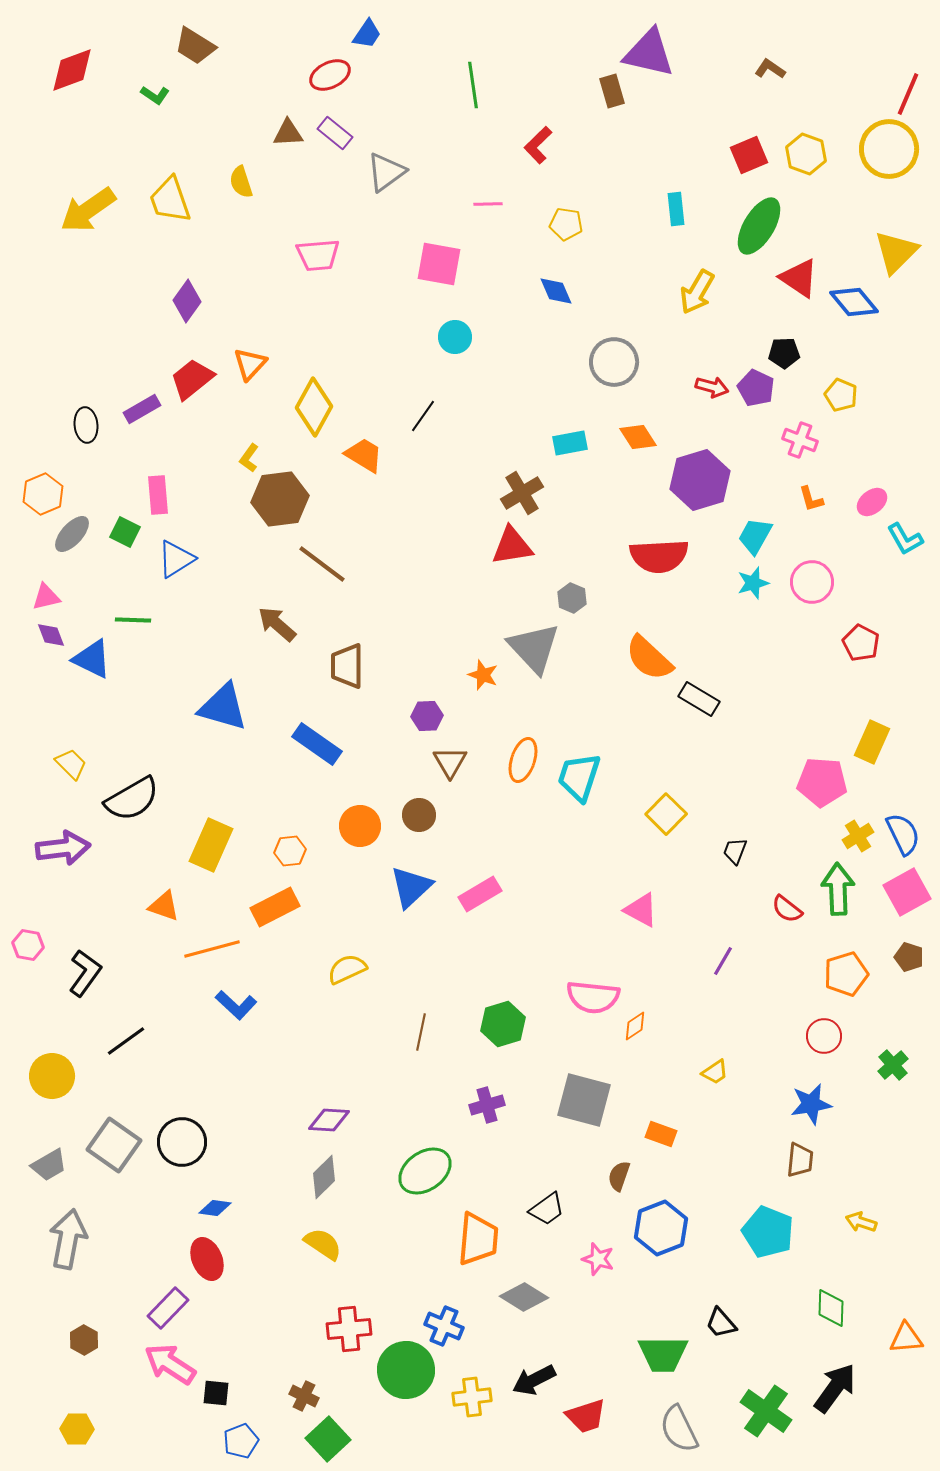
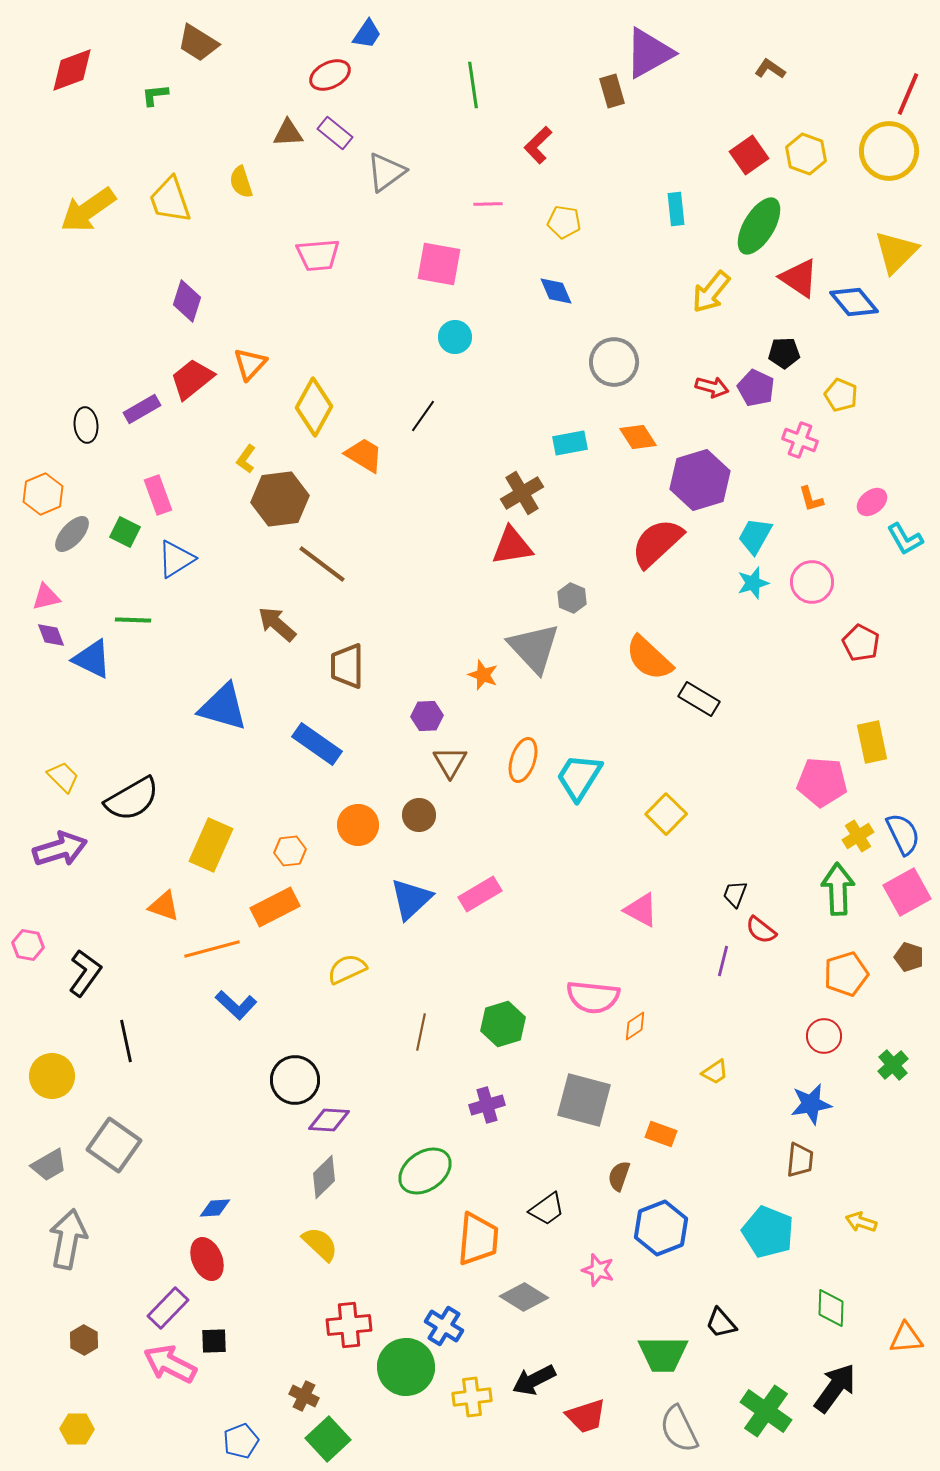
brown trapezoid at (195, 46): moved 3 px right, 3 px up
purple triangle at (649, 53): rotated 42 degrees counterclockwise
green L-shape at (155, 95): rotated 140 degrees clockwise
yellow circle at (889, 149): moved 2 px down
red square at (749, 155): rotated 12 degrees counterclockwise
yellow pentagon at (566, 224): moved 2 px left, 2 px up
yellow arrow at (697, 292): moved 14 px right; rotated 9 degrees clockwise
purple diamond at (187, 301): rotated 18 degrees counterclockwise
yellow L-shape at (249, 458): moved 3 px left, 1 px down
pink rectangle at (158, 495): rotated 15 degrees counterclockwise
red semicircle at (659, 556): moved 2 px left, 13 px up; rotated 140 degrees clockwise
yellow rectangle at (872, 742): rotated 36 degrees counterclockwise
yellow trapezoid at (71, 764): moved 8 px left, 13 px down
cyan trapezoid at (579, 777): rotated 14 degrees clockwise
orange circle at (360, 826): moved 2 px left, 1 px up
purple arrow at (63, 848): moved 3 px left, 1 px down; rotated 10 degrees counterclockwise
black trapezoid at (735, 851): moved 43 px down
blue triangle at (411, 887): moved 12 px down
red semicircle at (787, 909): moved 26 px left, 21 px down
purple line at (723, 961): rotated 16 degrees counterclockwise
black line at (126, 1041): rotated 66 degrees counterclockwise
black circle at (182, 1142): moved 113 px right, 62 px up
blue diamond at (215, 1208): rotated 12 degrees counterclockwise
yellow semicircle at (323, 1244): moved 3 px left; rotated 9 degrees clockwise
pink star at (598, 1259): moved 11 px down
blue cross at (444, 1326): rotated 9 degrees clockwise
red cross at (349, 1329): moved 4 px up
pink arrow at (170, 1364): rotated 6 degrees counterclockwise
green circle at (406, 1370): moved 3 px up
black square at (216, 1393): moved 2 px left, 52 px up; rotated 8 degrees counterclockwise
